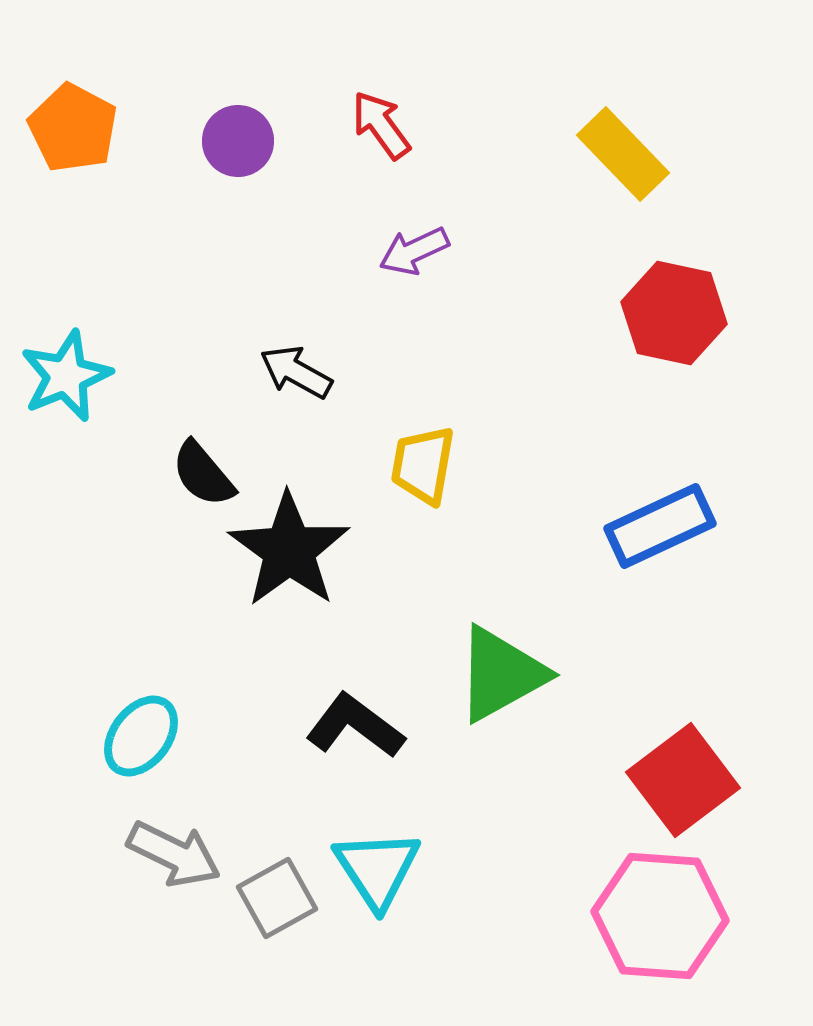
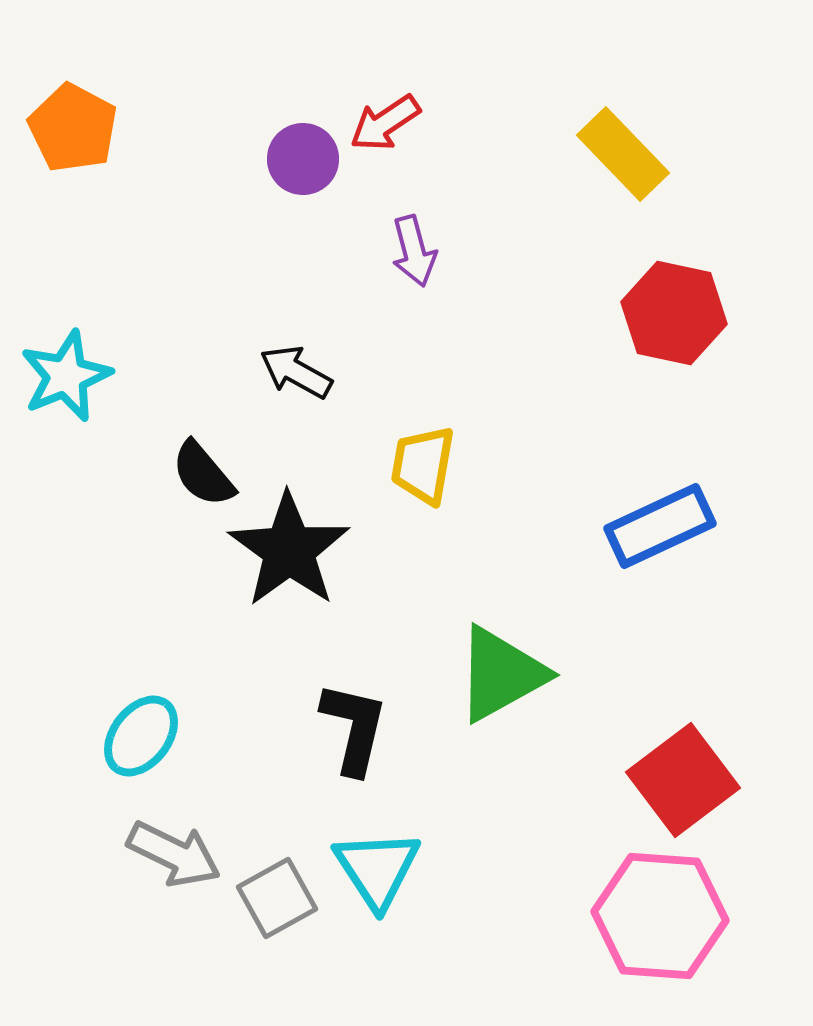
red arrow: moved 4 px right, 2 px up; rotated 88 degrees counterclockwise
purple circle: moved 65 px right, 18 px down
purple arrow: rotated 80 degrees counterclockwise
black L-shape: moved 1 px left, 2 px down; rotated 66 degrees clockwise
